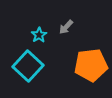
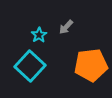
cyan square: moved 2 px right
